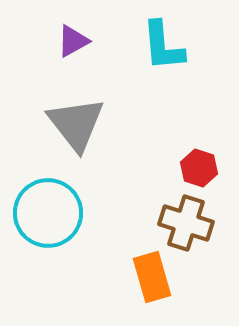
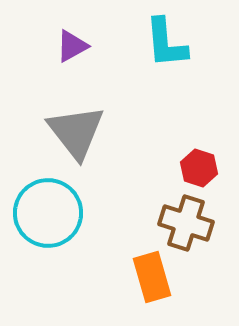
purple triangle: moved 1 px left, 5 px down
cyan L-shape: moved 3 px right, 3 px up
gray triangle: moved 8 px down
